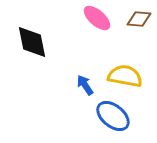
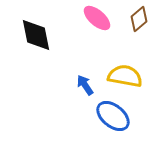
brown diamond: rotated 45 degrees counterclockwise
black diamond: moved 4 px right, 7 px up
